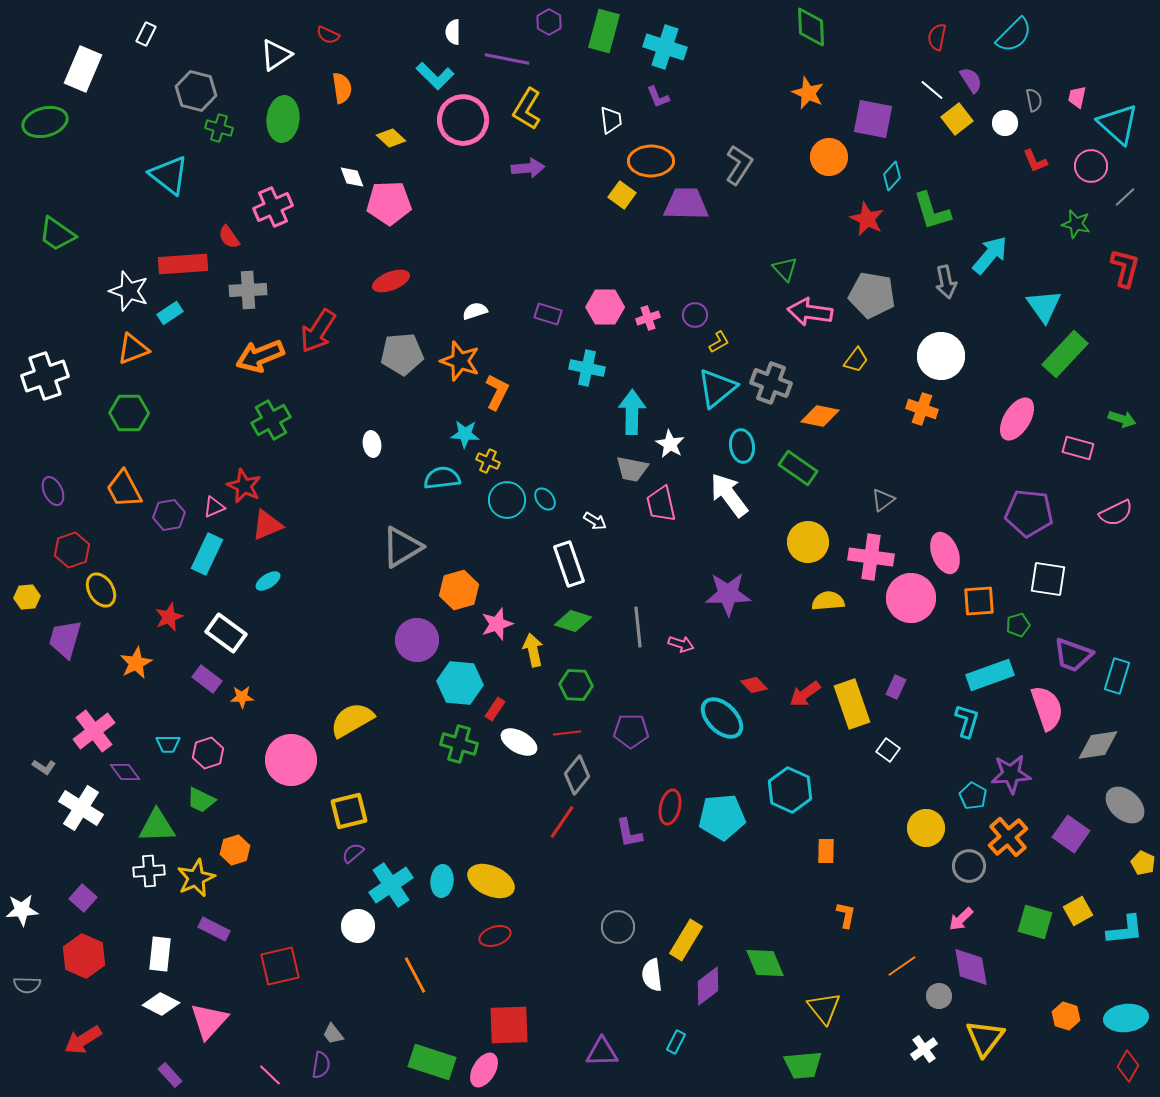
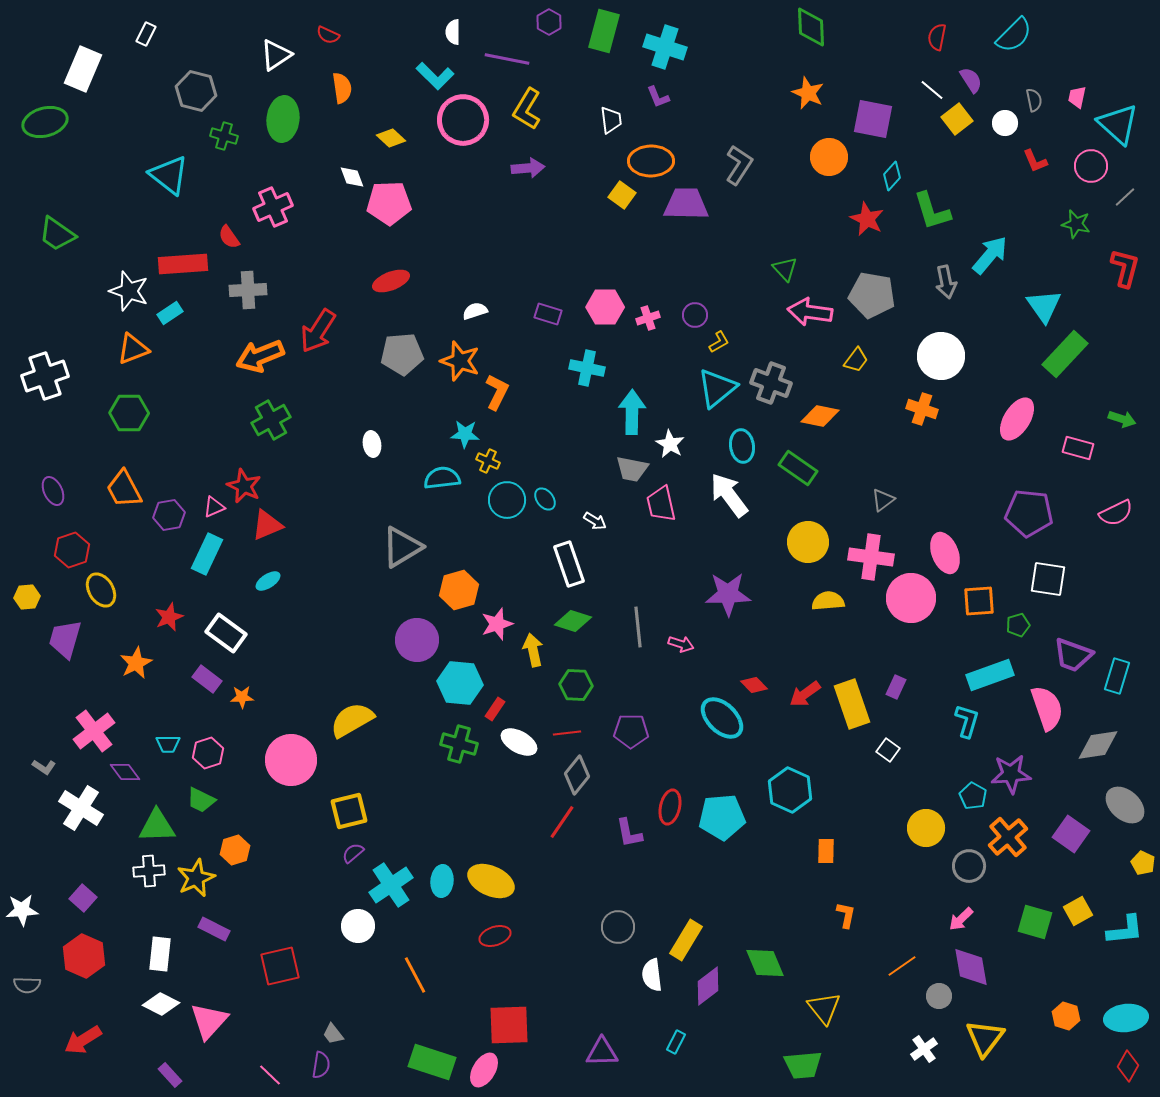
green cross at (219, 128): moved 5 px right, 8 px down
